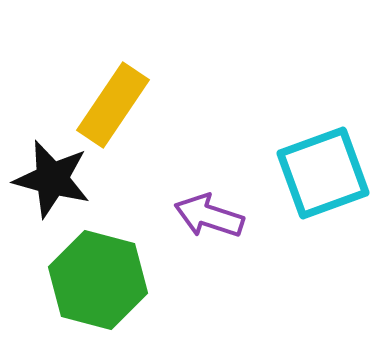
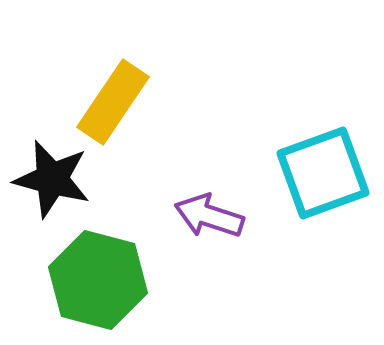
yellow rectangle: moved 3 px up
